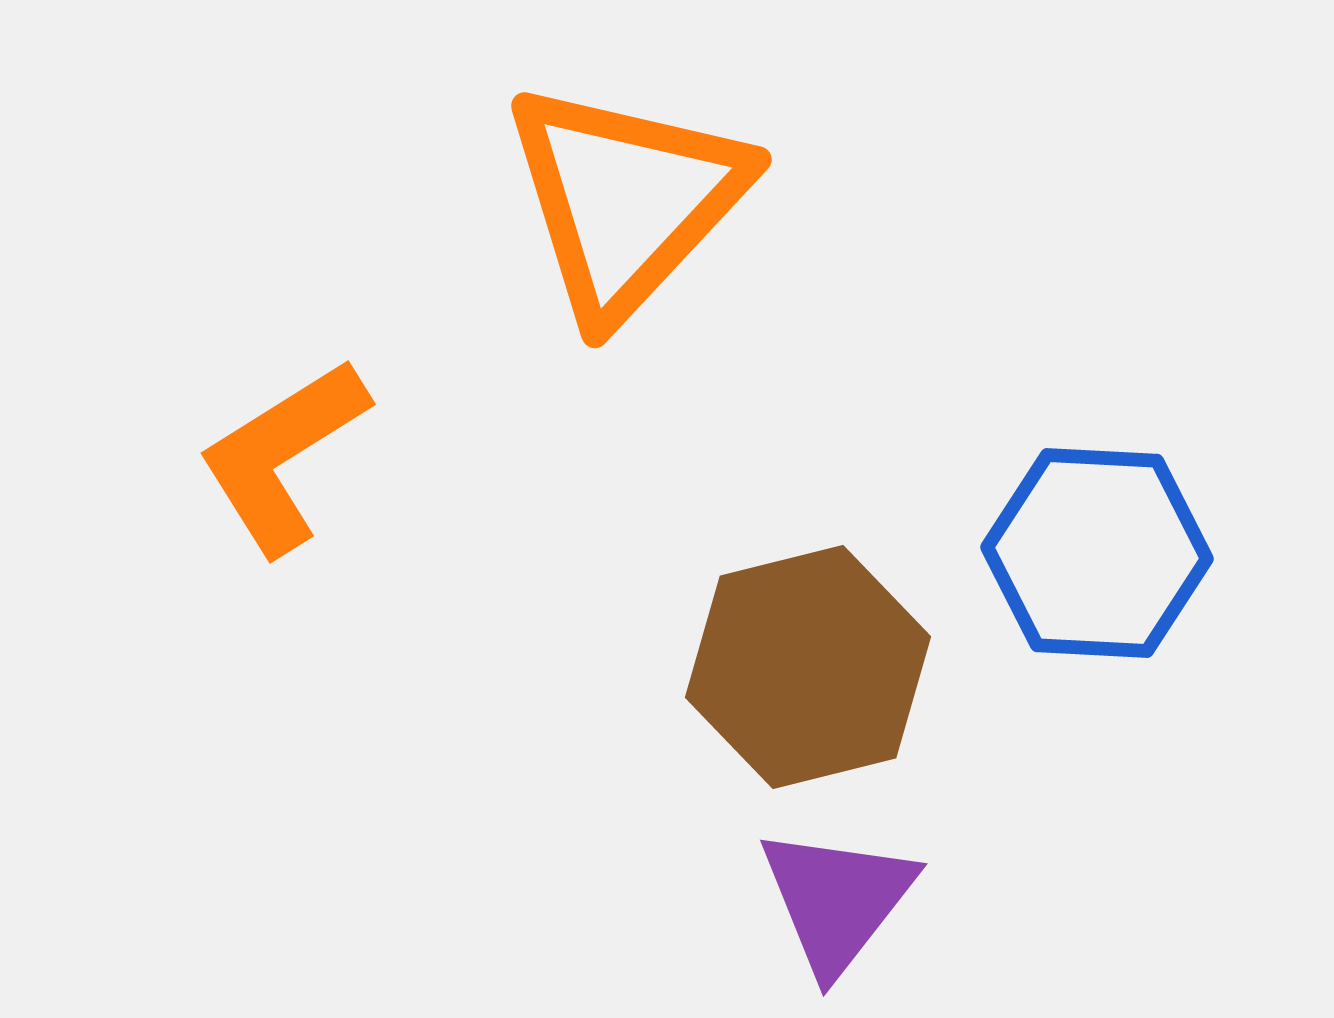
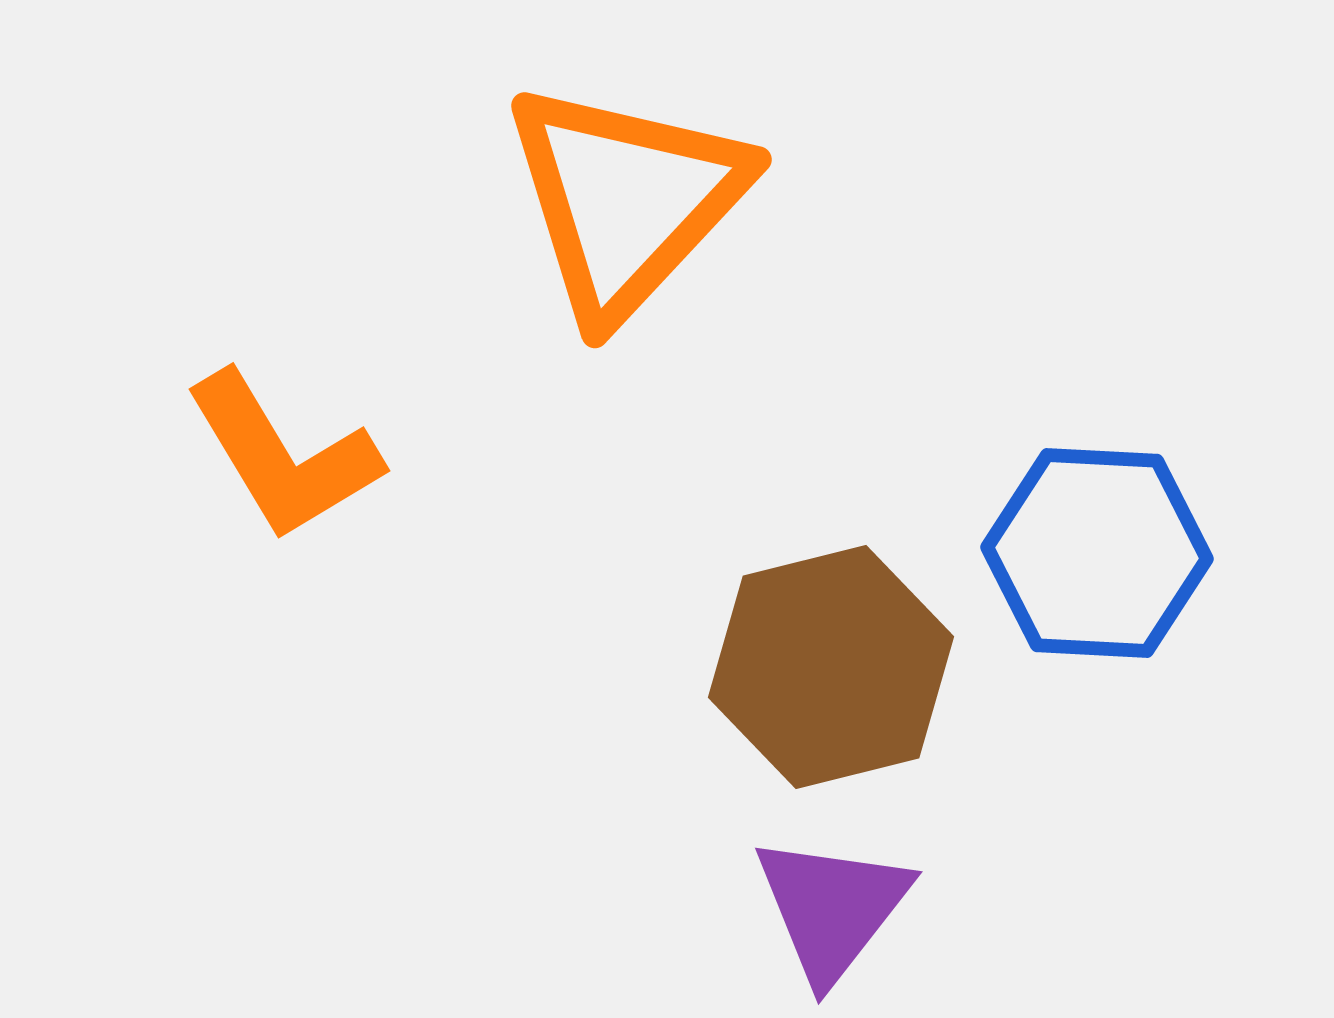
orange L-shape: rotated 89 degrees counterclockwise
brown hexagon: moved 23 px right
purple triangle: moved 5 px left, 8 px down
